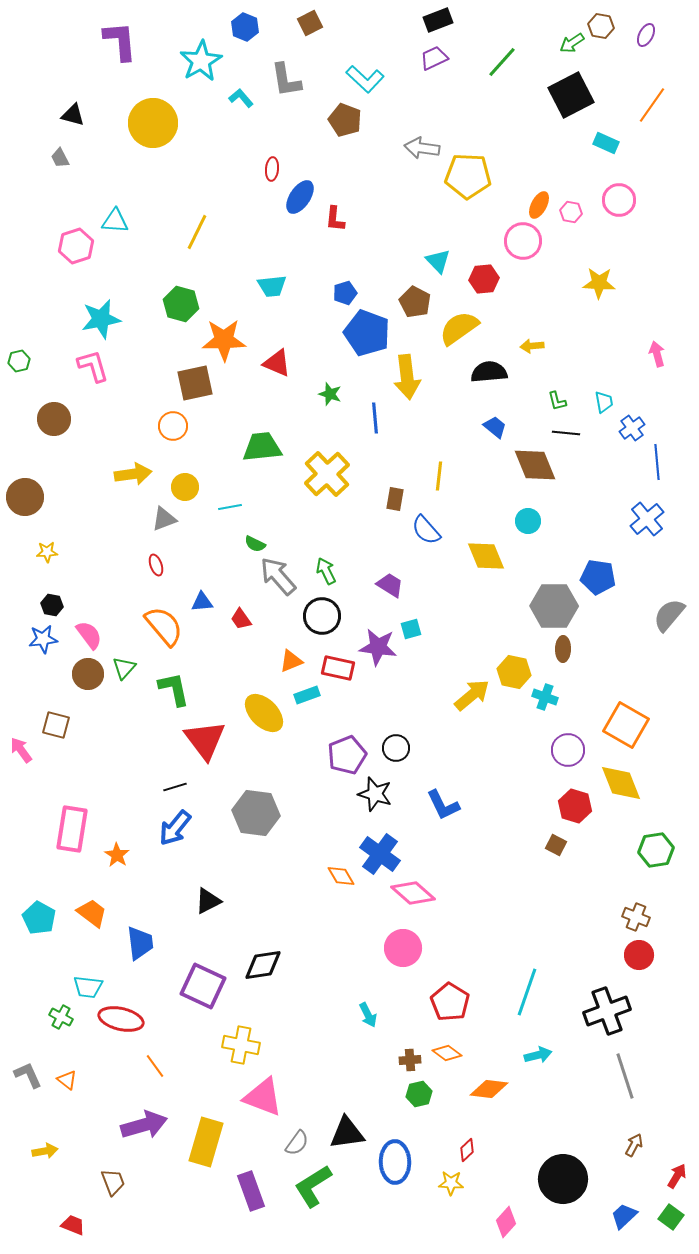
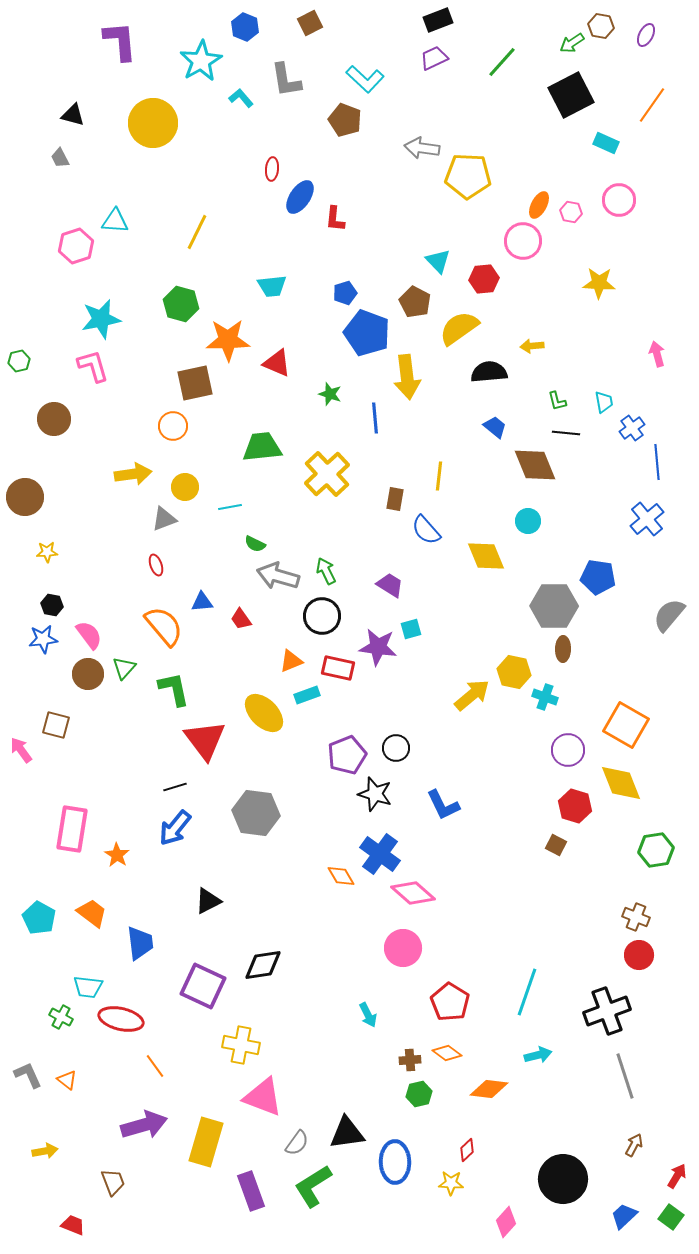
orange star at (224, 340): moved 4 px right
gray arrow at (278, 576): rotated 33 degrees counterclockwise
